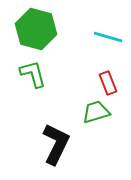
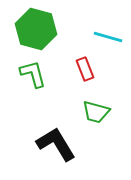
red rectangle: moved 23 px left, 14 px up
green trapezoid: rotated 148 degrees counterclockwise
black L-shape: rotated 57 degrees counterclockwise
